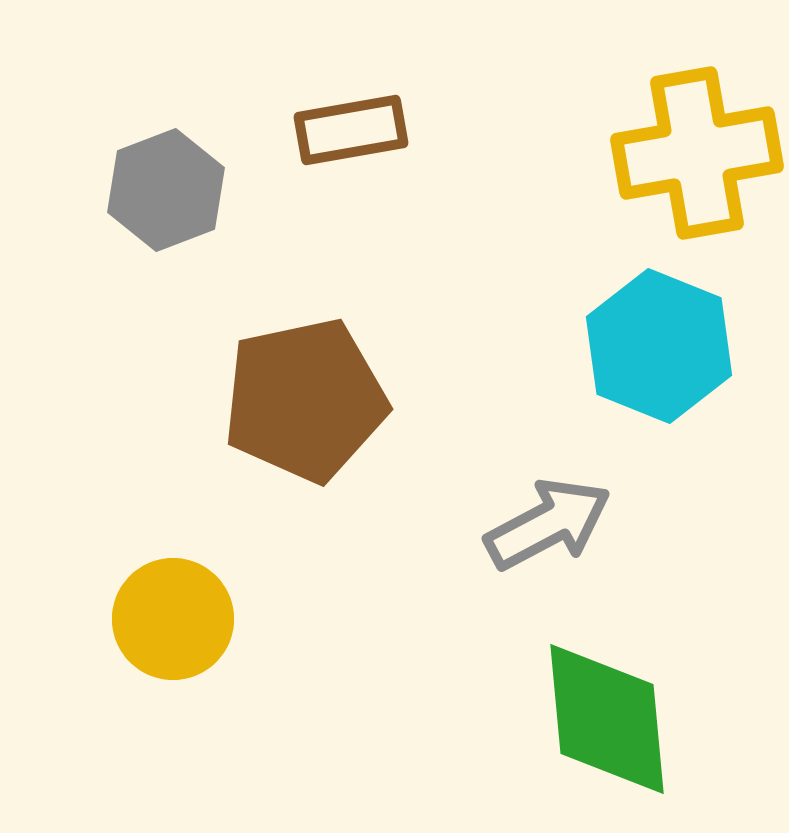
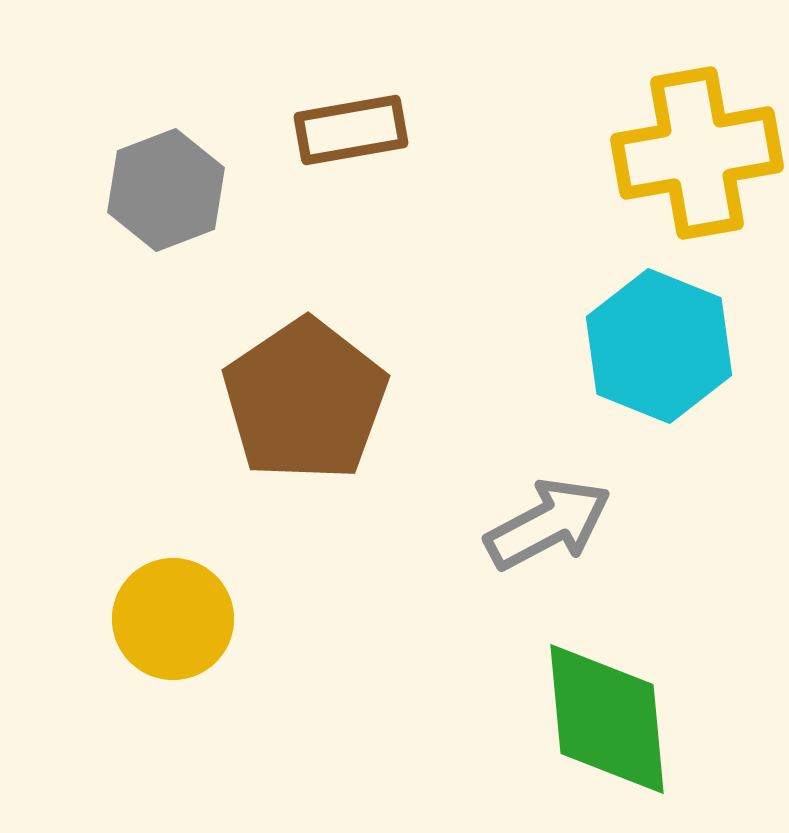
brown pentagon: rotated 22 degrees counterclockwise
